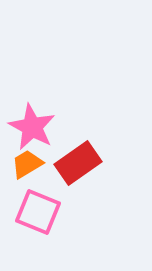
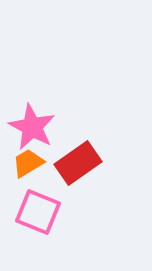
orange trapezoid: moved 1 px right, 1 px up
